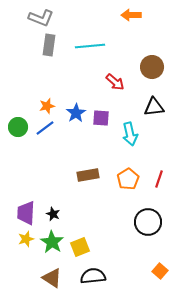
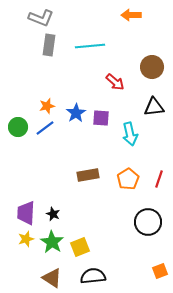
orange square: rotated 28 degrees clockwise
